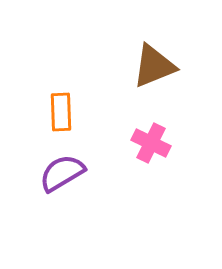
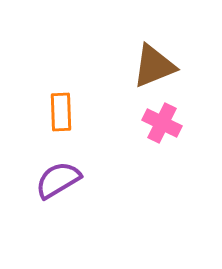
pink cross: moved 11 px right, 20 px up
purple semicircle: moved 4 px left, 7 px down
